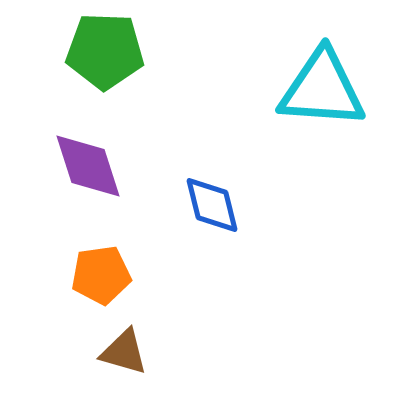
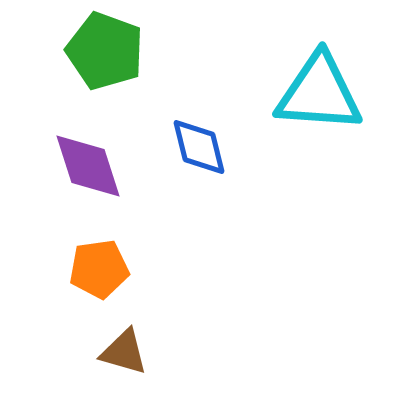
green pentagon: rotated 18 degrees clockwise
cyan triangle: moved 3 px left, 4 px down
blue diamond: moved 13 px left, 58 px up
orange pentagon: moved 2 px left, 6 px up
